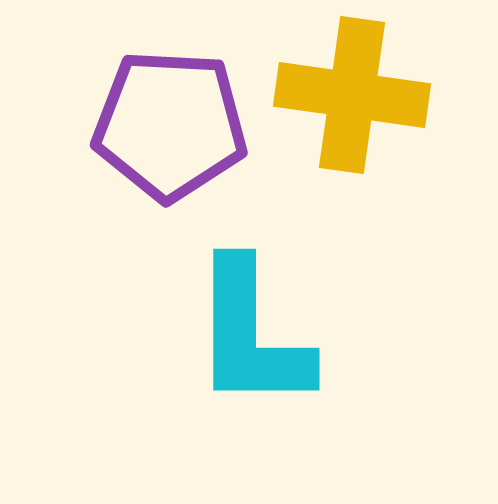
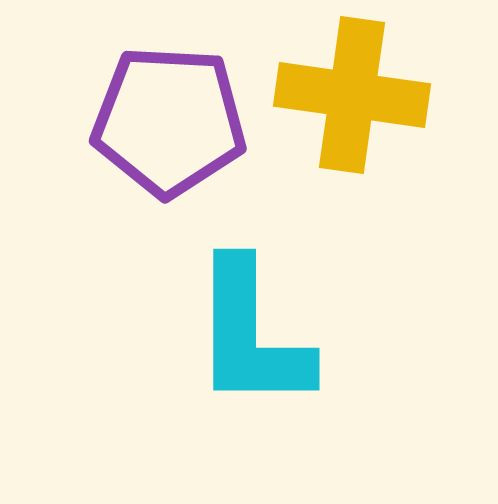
purple pentagon: moved 1 px left, 4 px up
